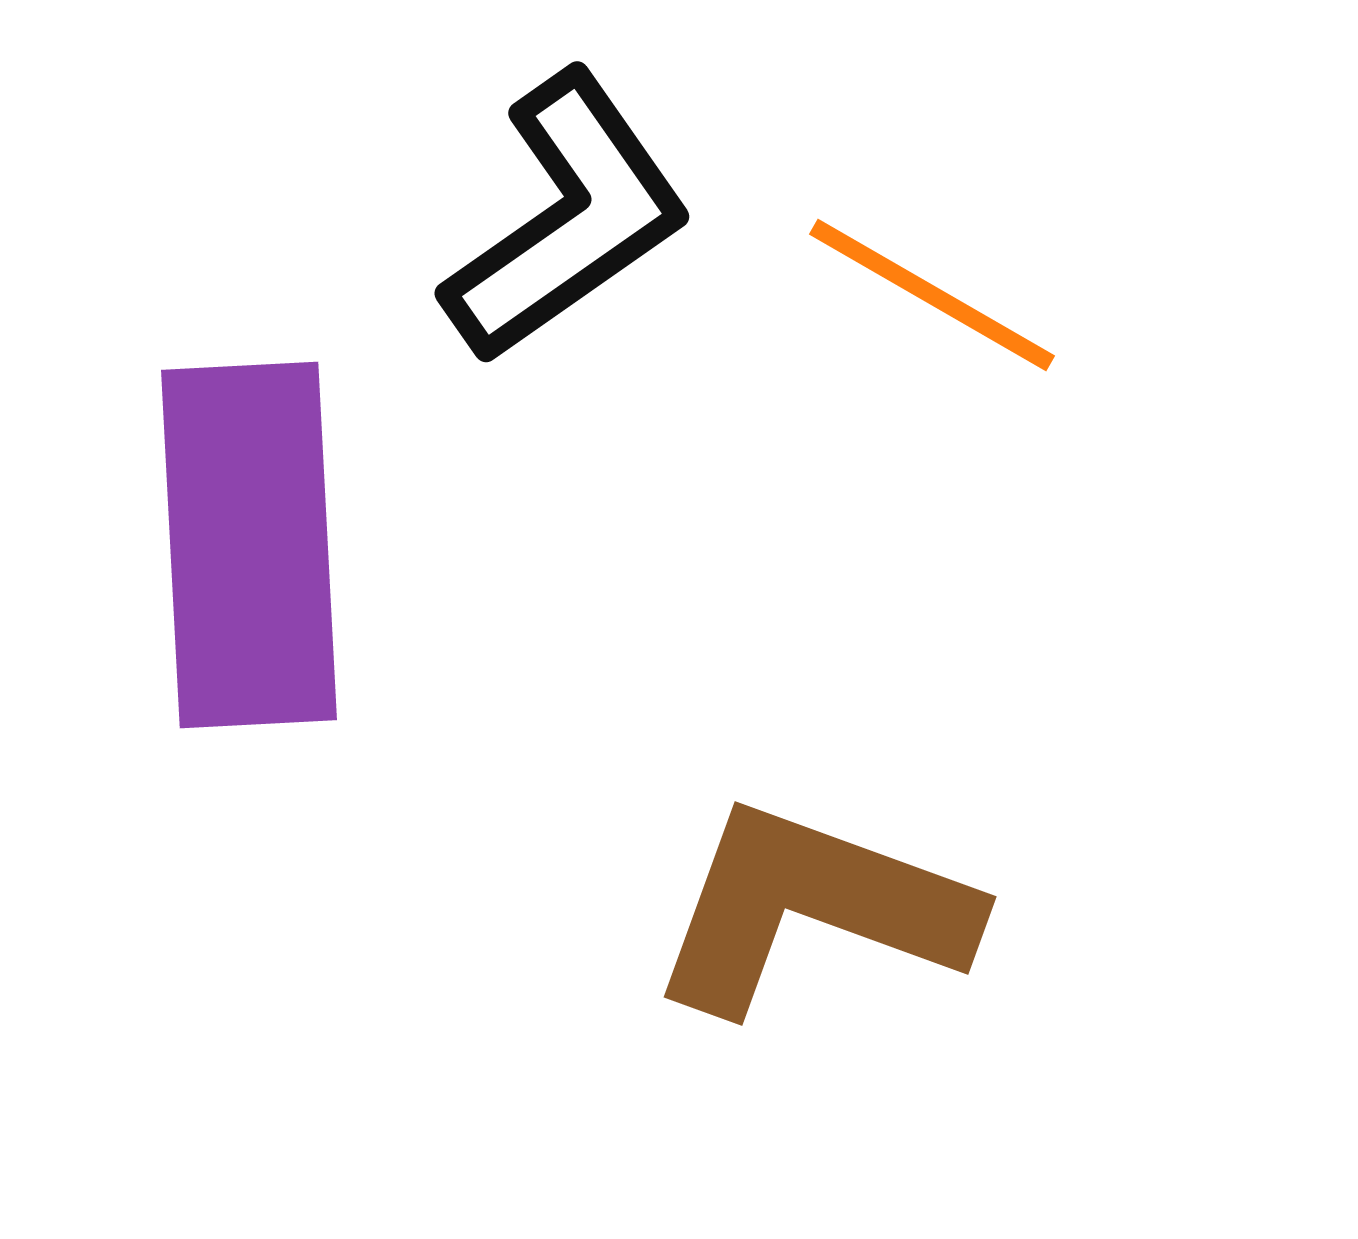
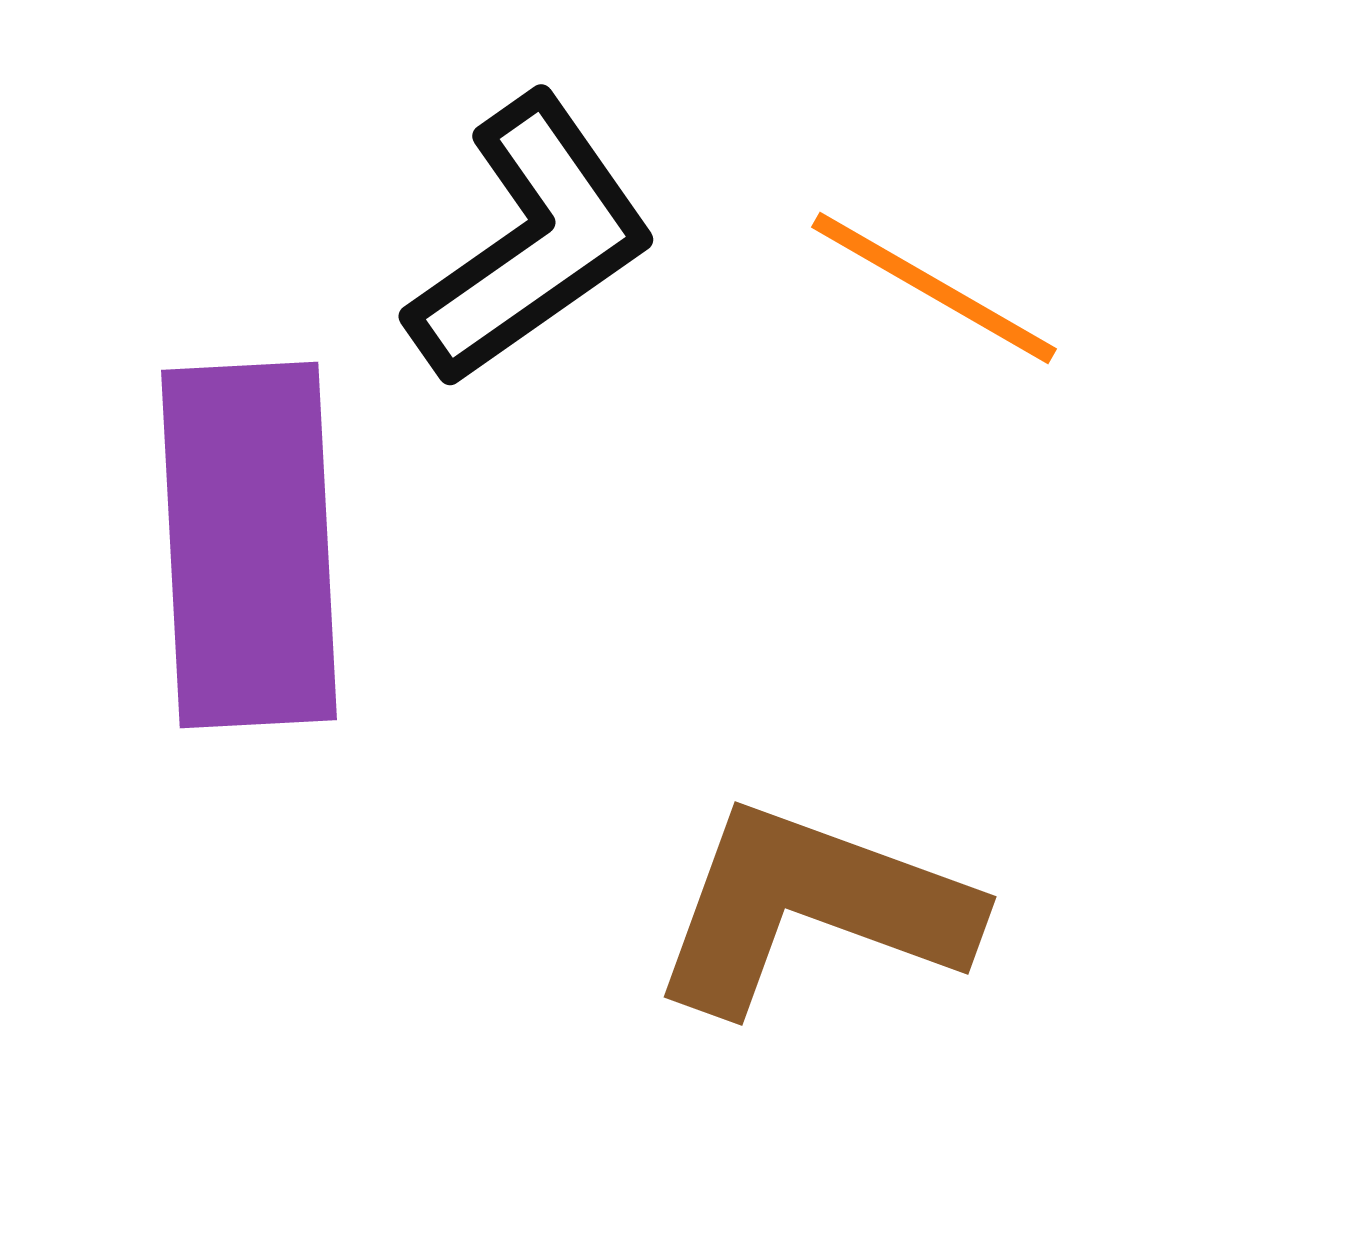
black L-shape: moved 36 px left, 23 px down
orange line: moved 2 px right, 7 px up
